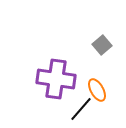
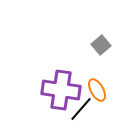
gray square: moved 1 px left
purple cross: moved 5 px right, 11 px down
